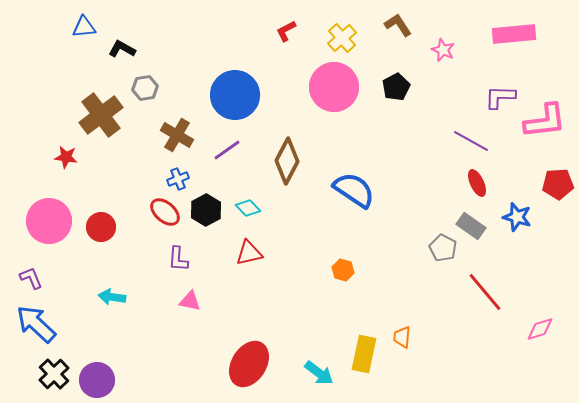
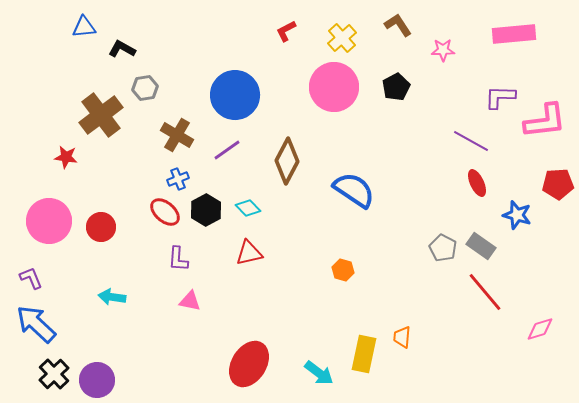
pink star at (443, 50): rotated 25 degrees counterclockwise
blue star at (517, 217): moved 2 px up
gray rectangle at (471, 226): moved 10 px right, 20 px down
